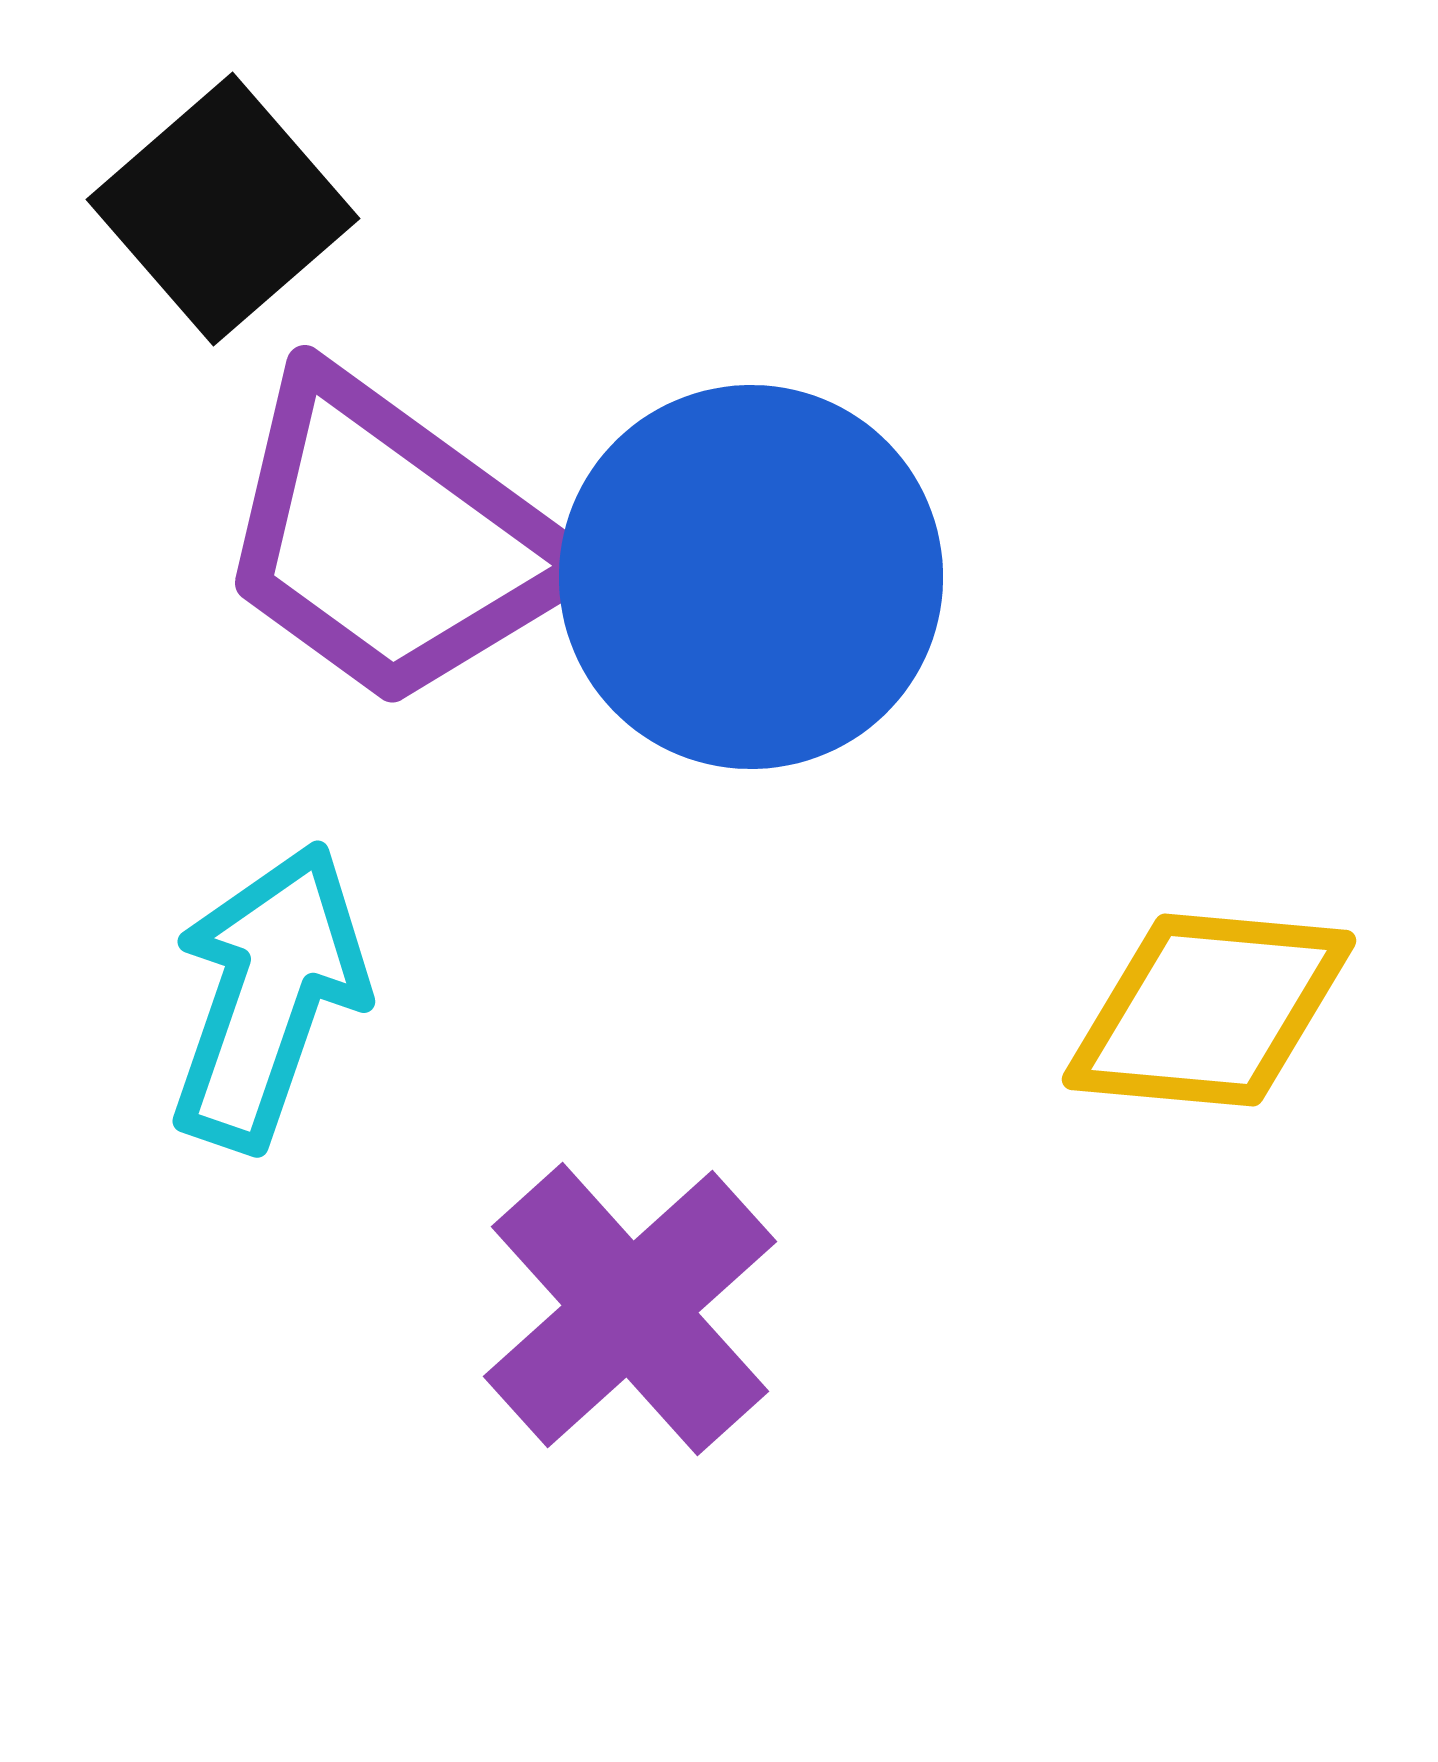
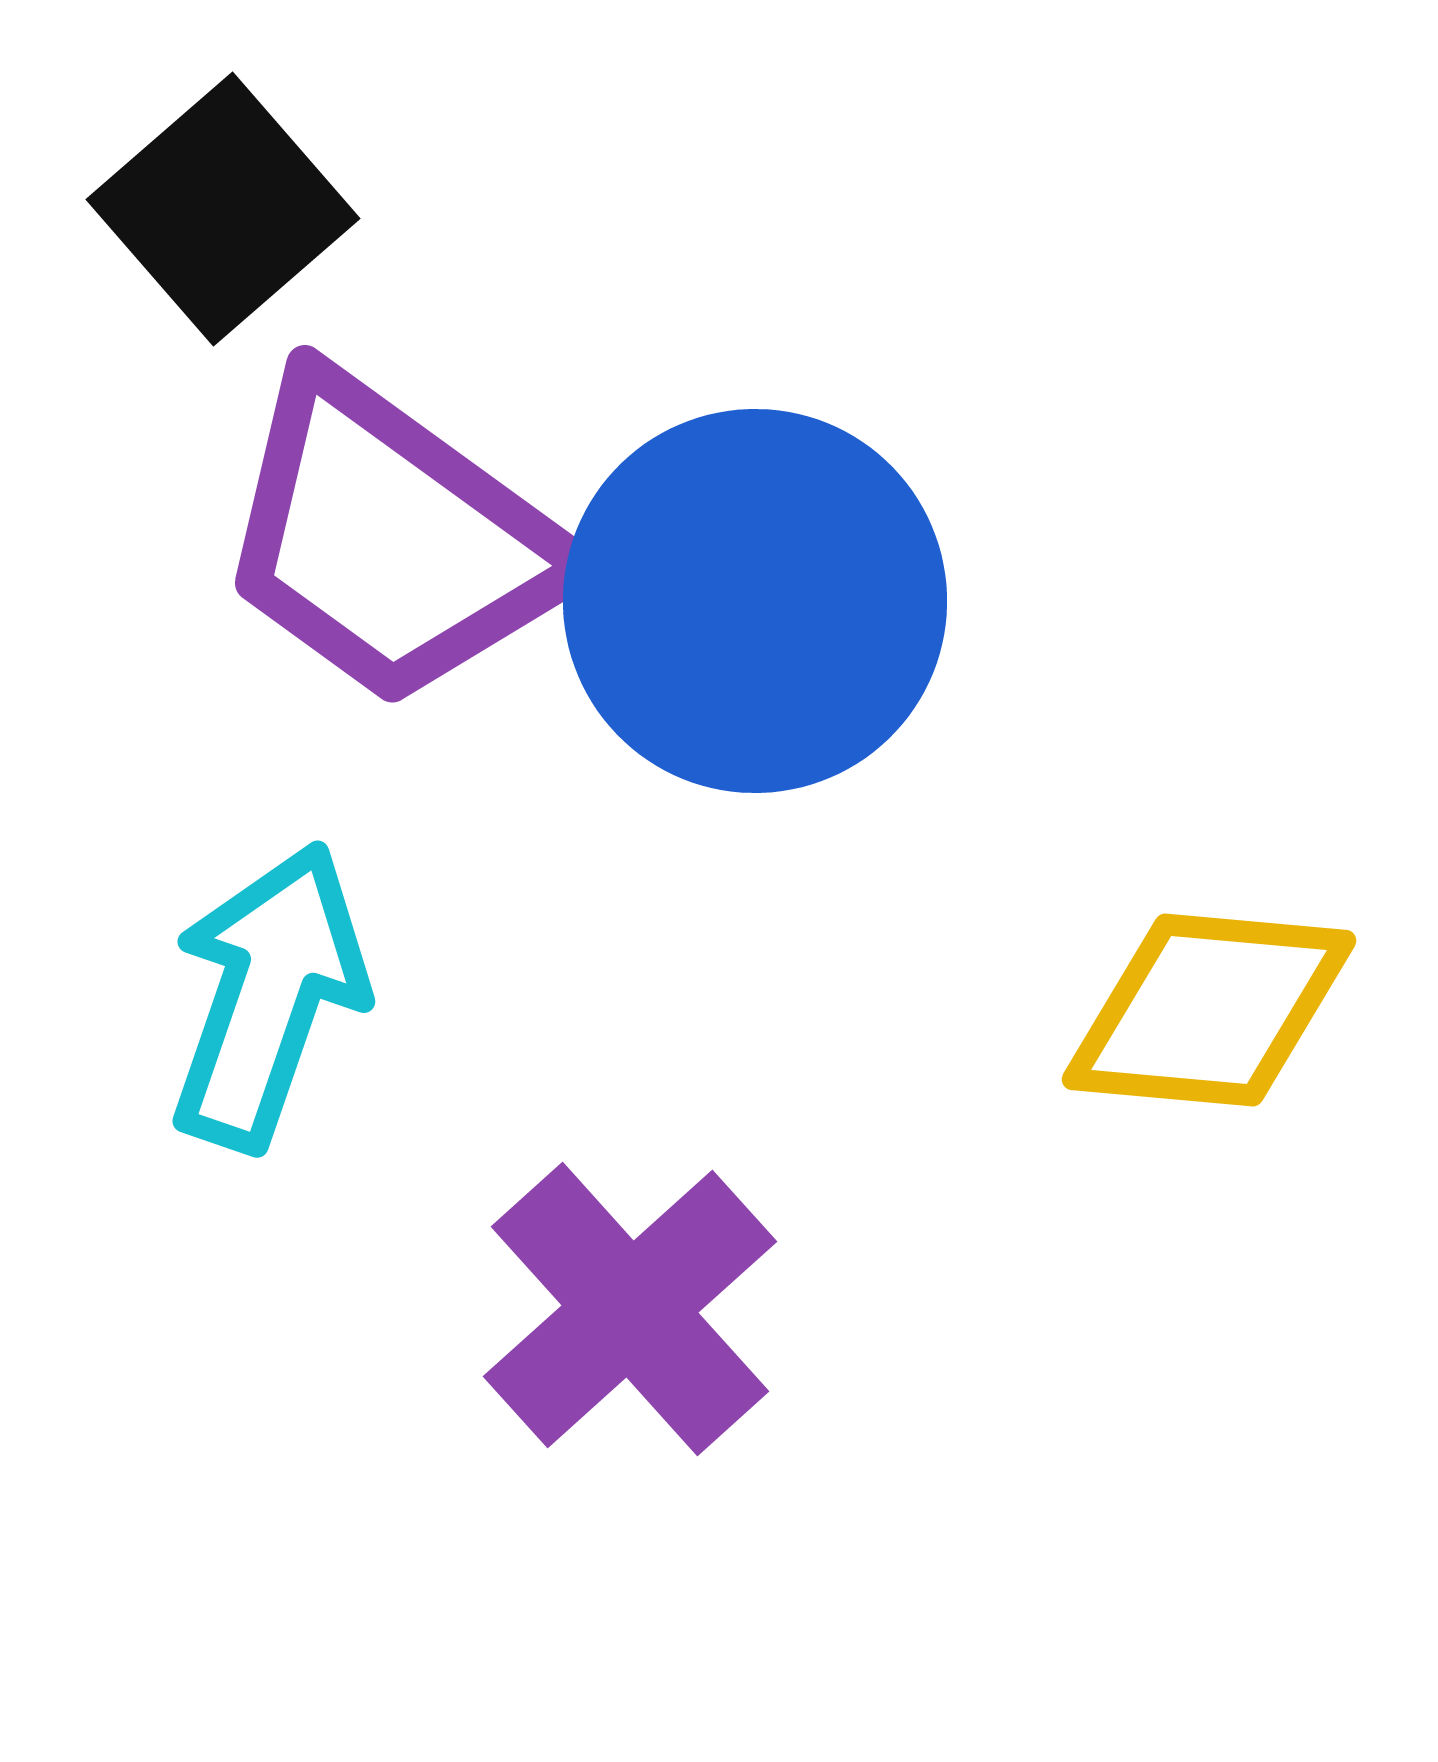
blue circle: moved 4 px right, 24 px down
